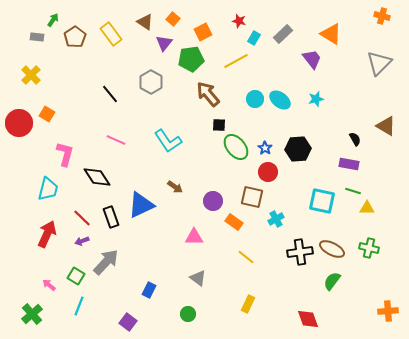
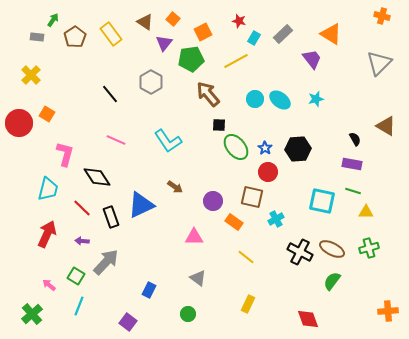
purple rectangle at (349, 164): moved 3 px right
yellow triangle at (367, 208): moved 1 px left, 4 px down
red line at (82, 218): moved 10 px up
purple arrow at (82, 241): rotated 24 degrees clockwise
green cross at (369, 248): rotated 30 degrees counterclockwise
black cross at (300, 252): rotated 35 degrees clockwise
